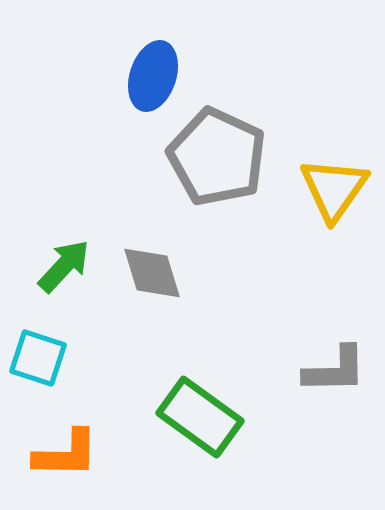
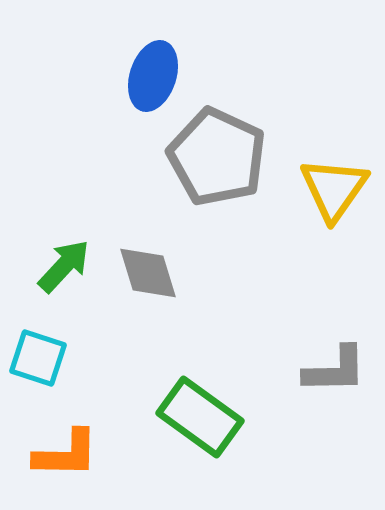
gray diamond: moved 4 px left
